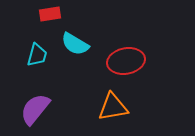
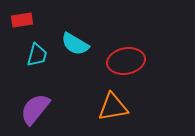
red rectangle: moved 28 px left, 6 px down
